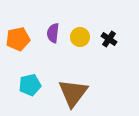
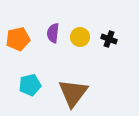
black cross: rotated 14 degrees counterclockwise
